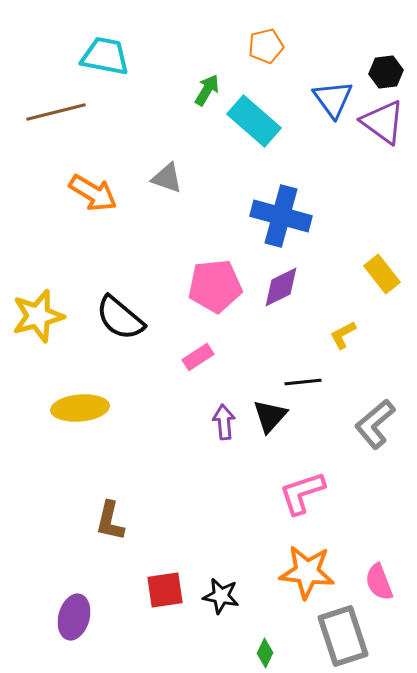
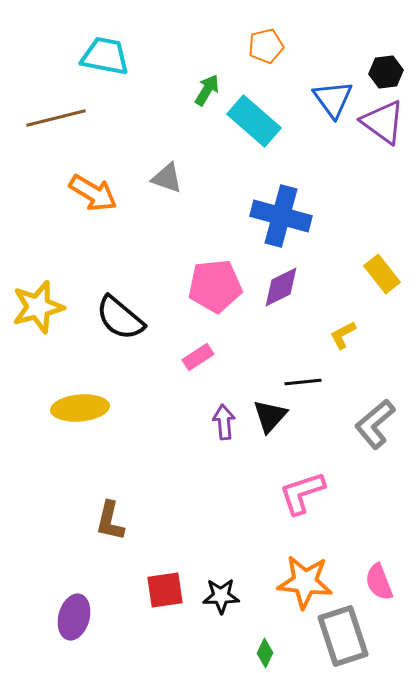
brown line: moved 6 px down
yellow star: moved 9 px up
orange star: moved 2 px left, 10 px down
black star: rotated 12 degrees counterclockwise
